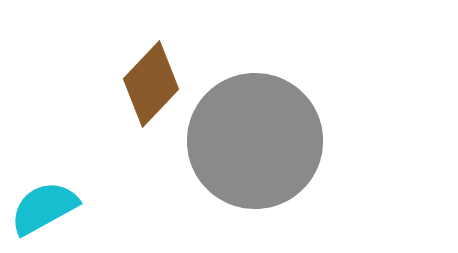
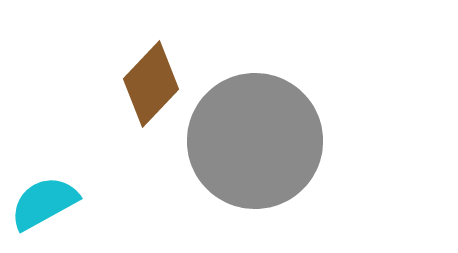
cyan semicircle: moved 5 px up
